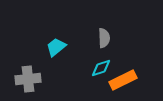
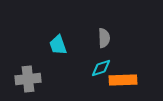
cyan trapezoid: moved 2 px right, 2 px up; rotated 70 degrees counterclockwise
orange rectangle: rotated 24 degrees clockwise
